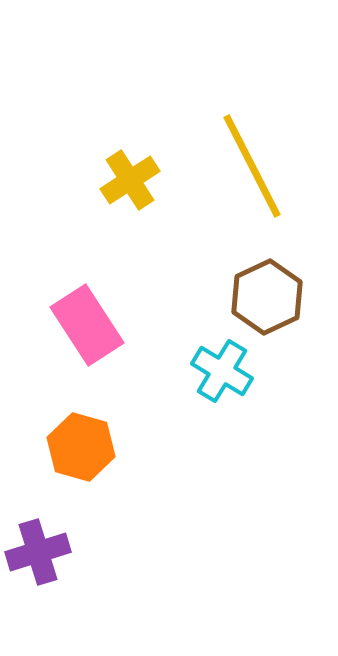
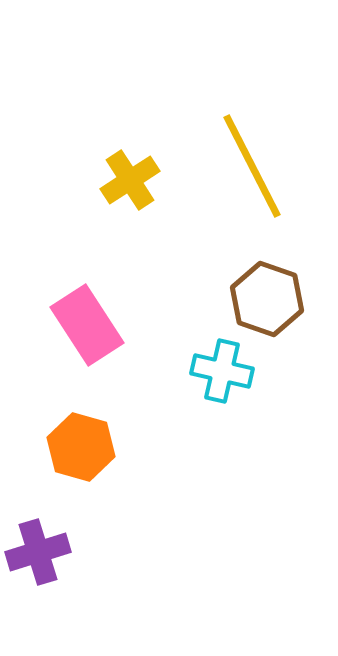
brown hexagon: moved 2 px down; rotated 16 degrees counterclockwise
cyan cross: rotated 18 degrees counterclockwise
